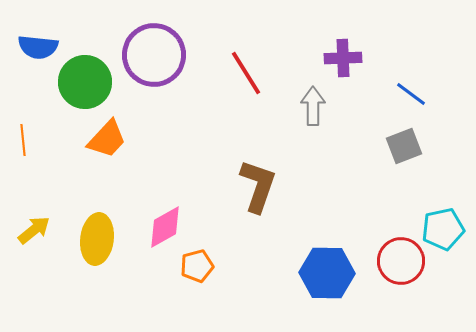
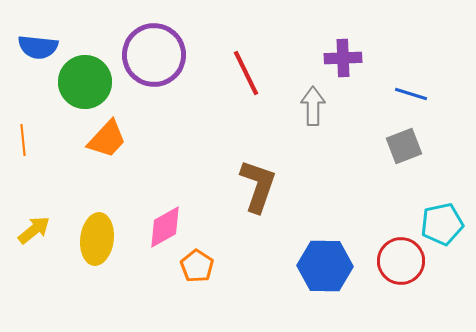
red line: rotated 6 degrees clockwise
blue line: rotated 20 degrees counterclockwise
cyan pentagon: moved 1 px left, 5 px up
orange pentagon: rotated 24 degrees counterclockwise
blue hexagon: moved 2 px left, 7 px up
